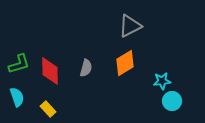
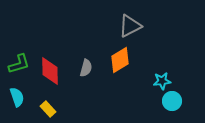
orange diamond: moved 5 px left, 3 px up
